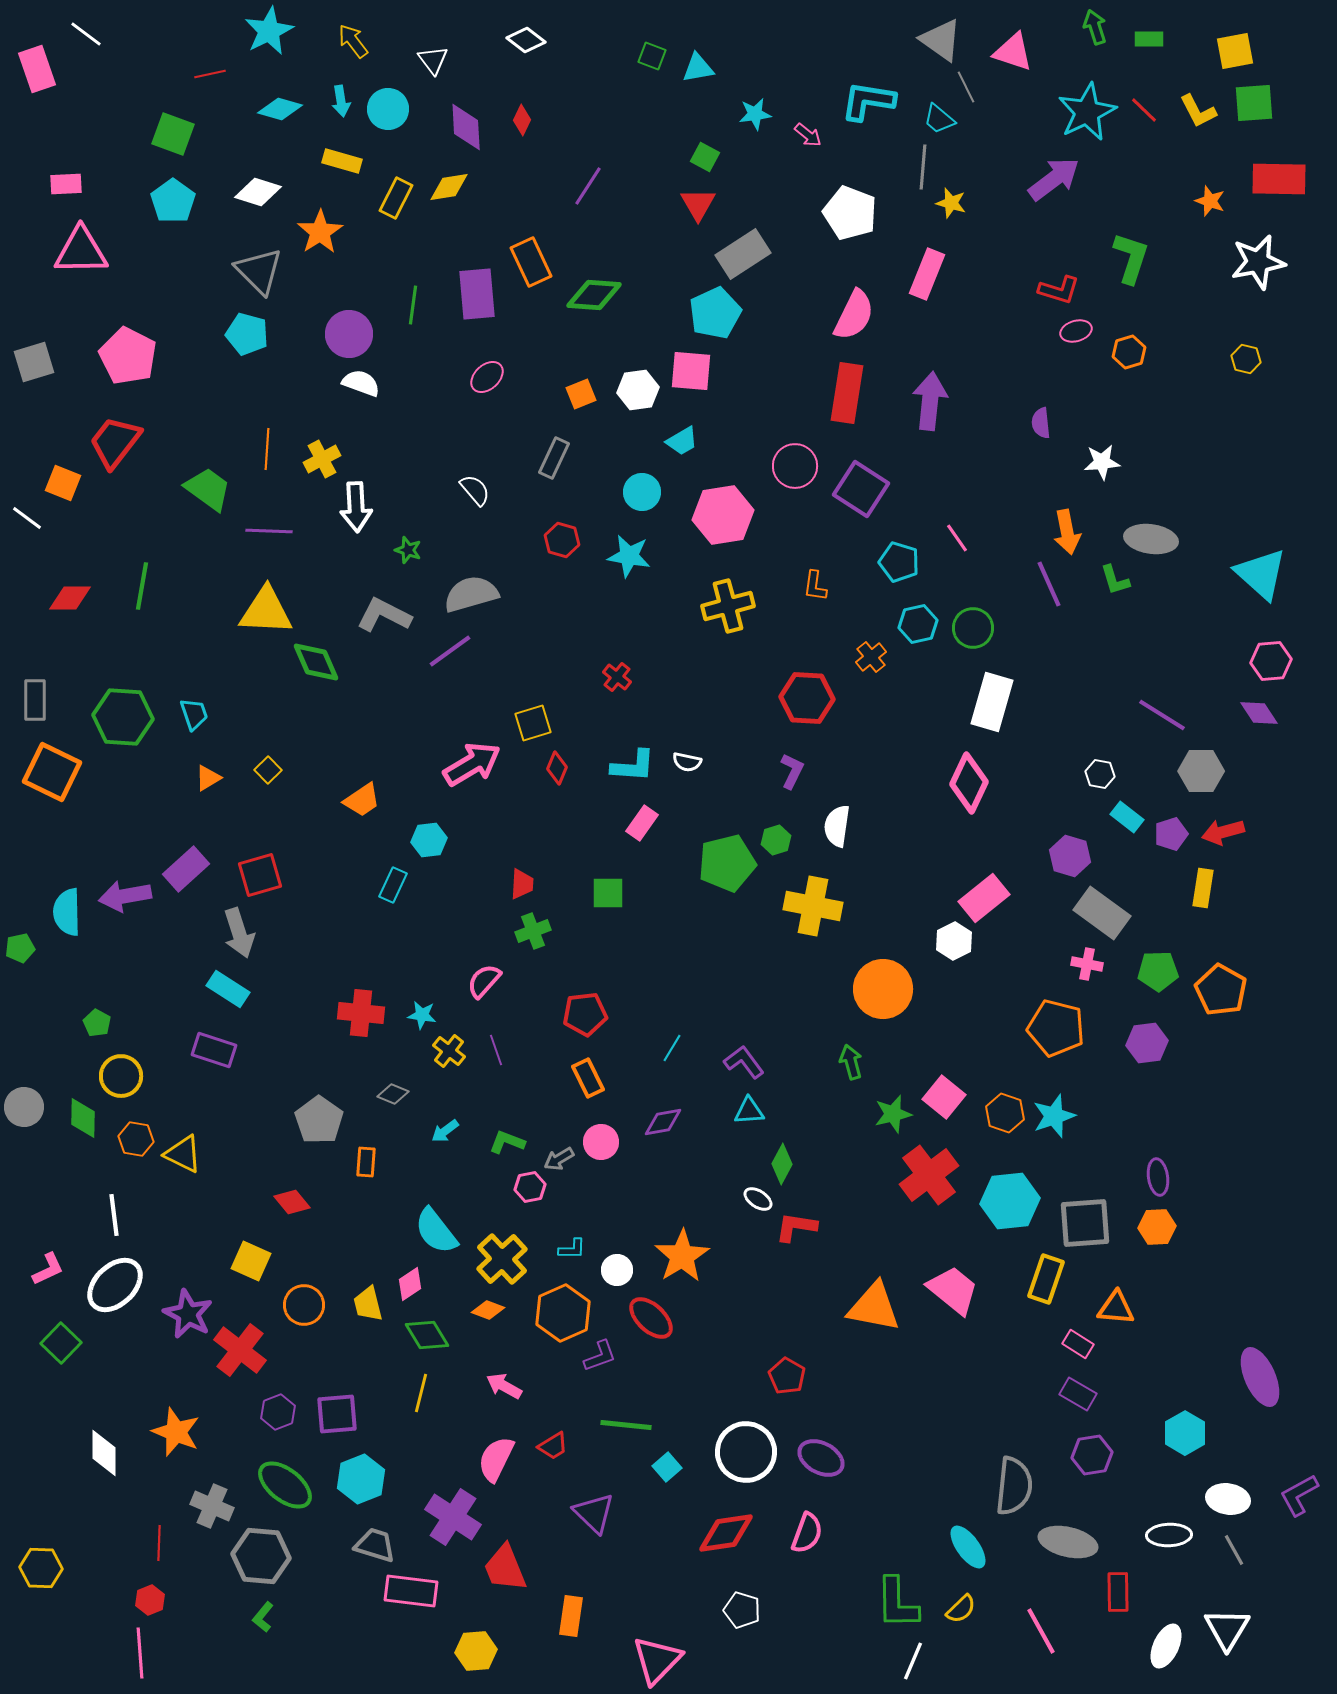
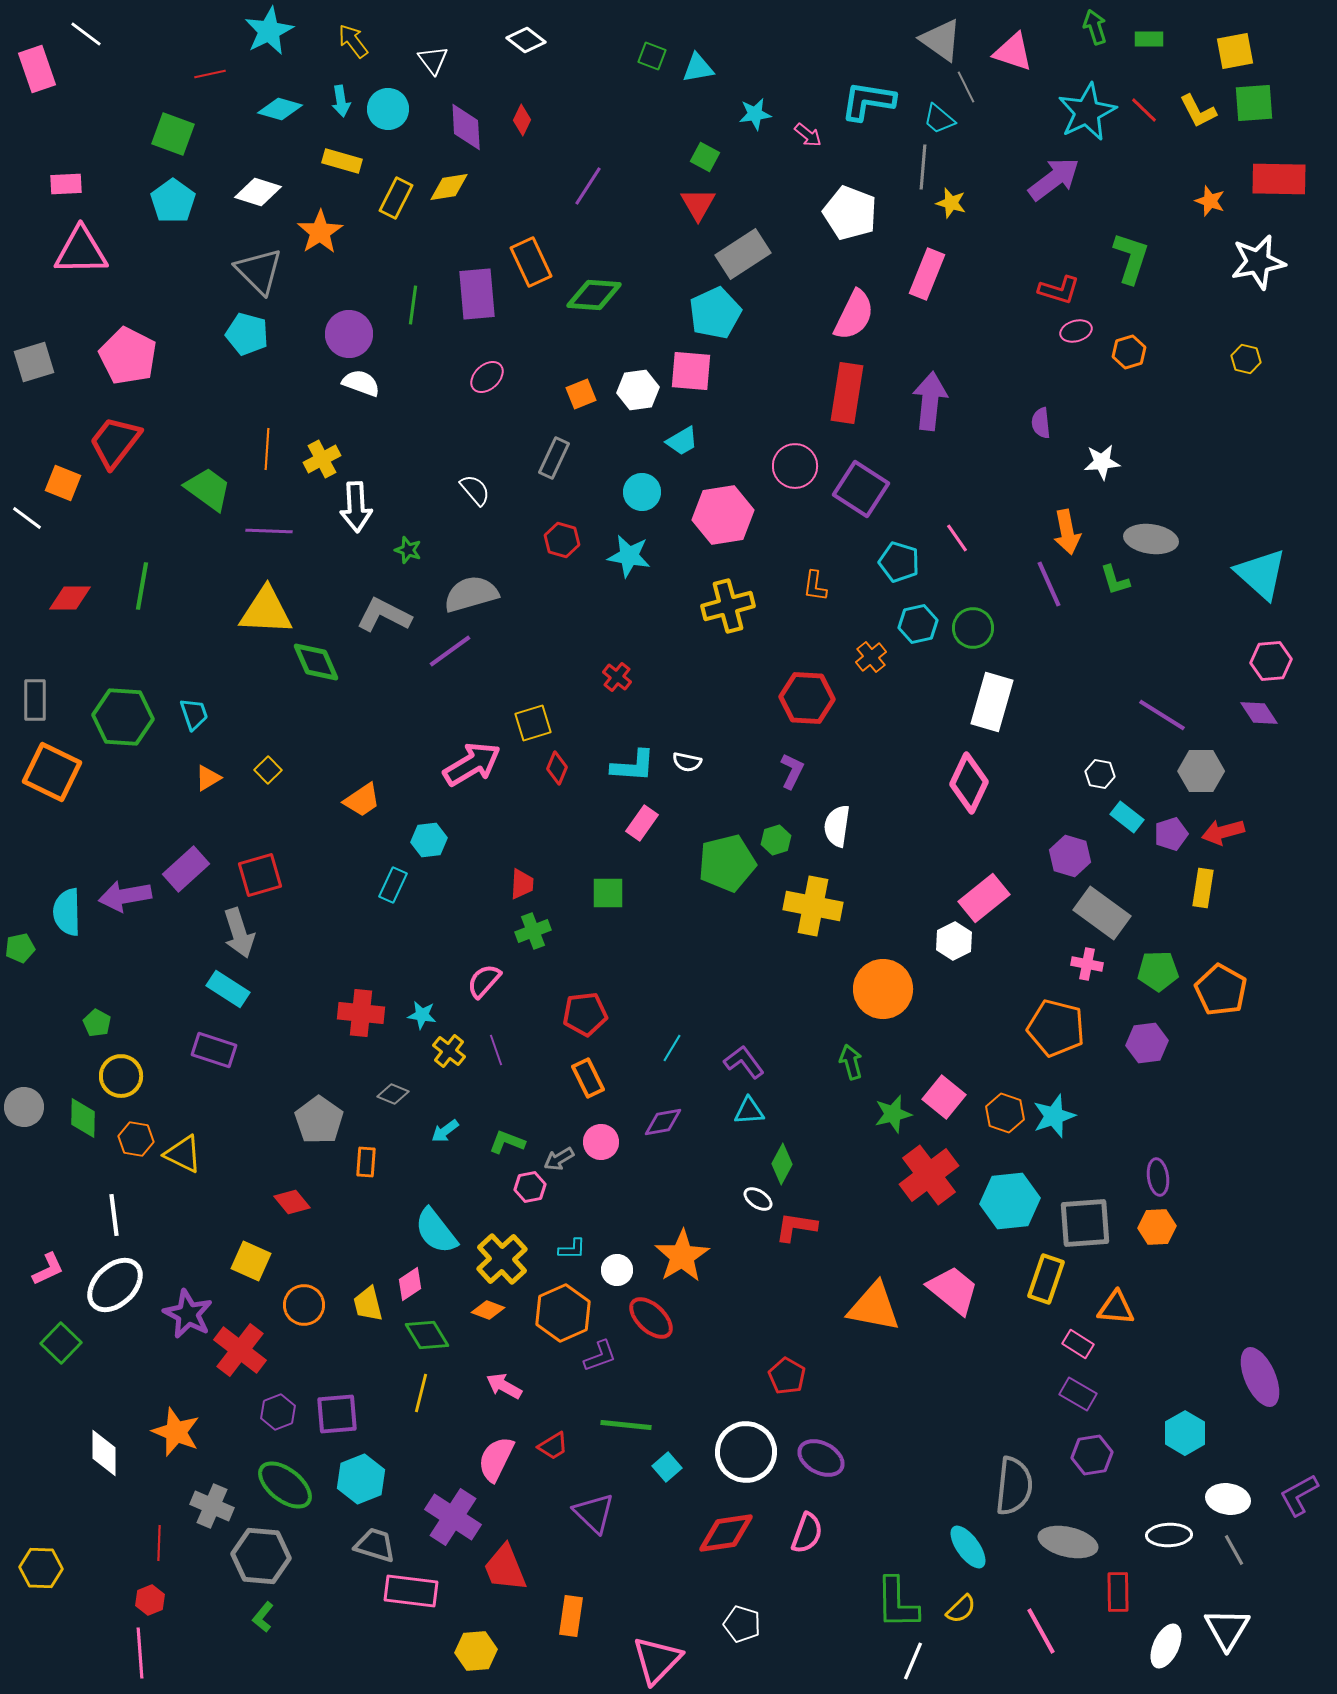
white pentagon at (742, 1610): moved 14 px down
